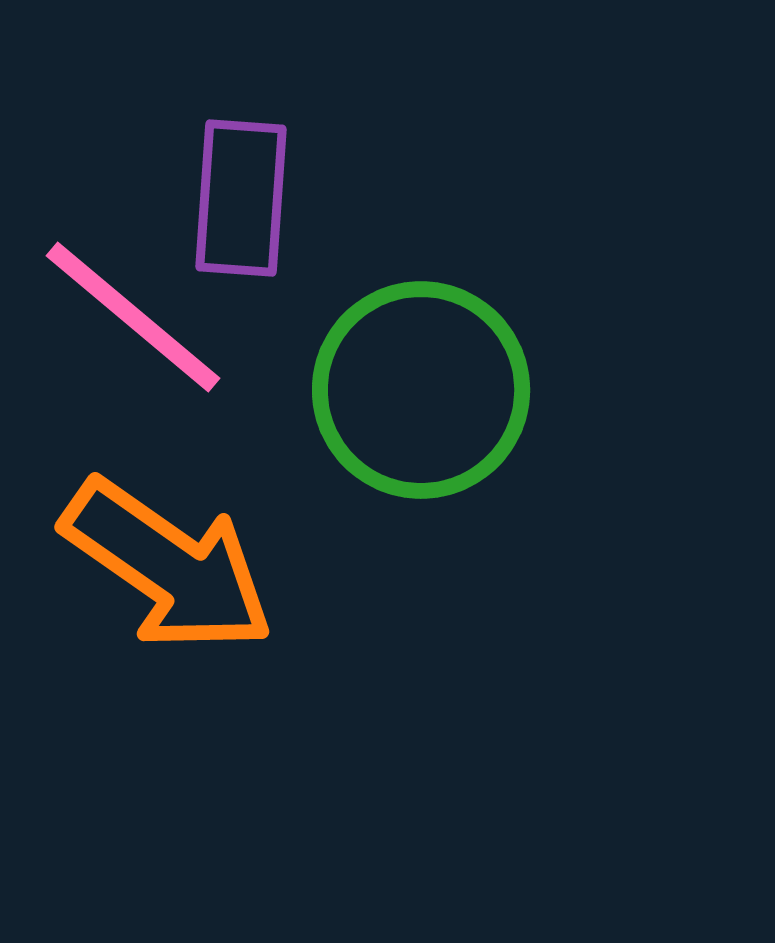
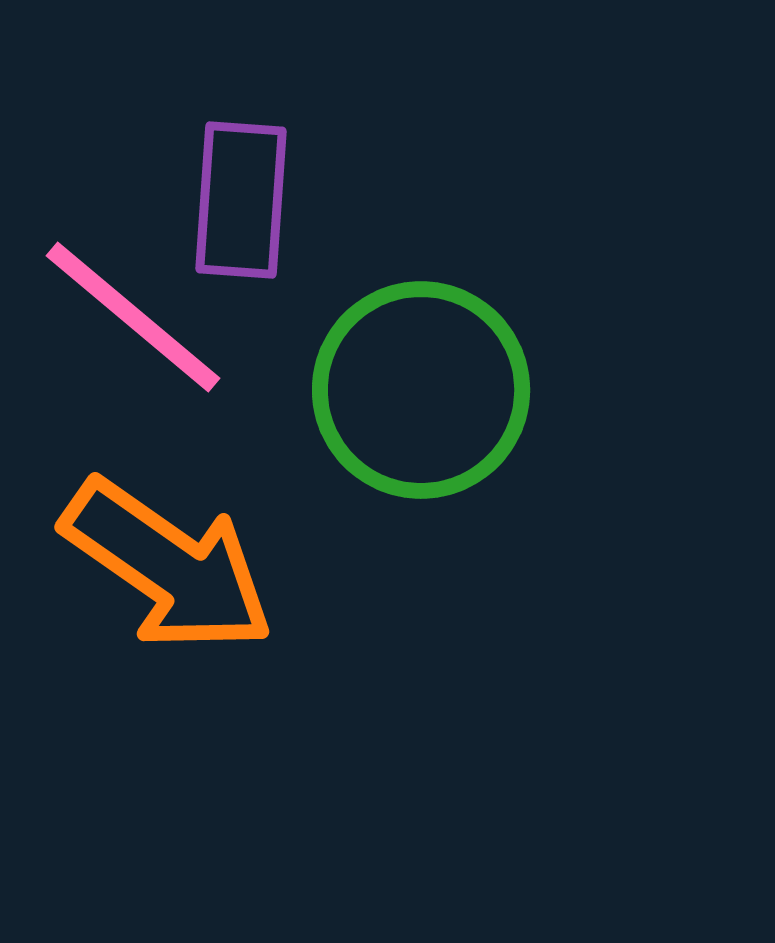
purple rectangle: moved 2 px down
